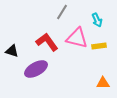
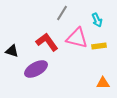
gray line: moved 1 px down
